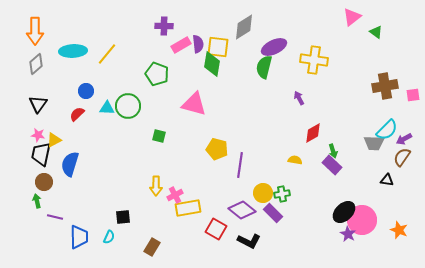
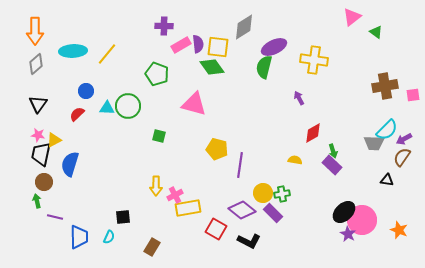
green diamond at (212, 64): moved 3 px down; rotated 45 degrees counterclockwise
